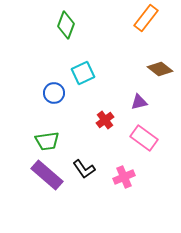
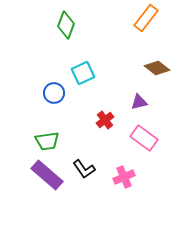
brown diamond: moved 3 px left, 1 px up
